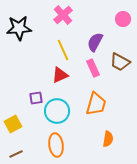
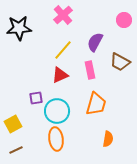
pink circle: moved 1 px right, 1 px down
yellow line: rotated 65 degrees clockwise
pink rectangle: moved 3 px left, 2 px down; rotated 12 degrees clockwise
orange ellipse: moved 6 px up
brown line: moved 4 px up
